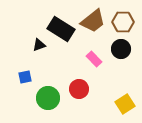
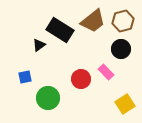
brown hexagon: moved 1 px up; rotated 15 degrees counterclockwise
black rectangle: moved 1 px left, 1 px down
black triangle: rotated 16 degrees counterclockwise
pink rectangle: moved 12 px right, 13 px down
red circle: moved 2 px right, 10 px up
